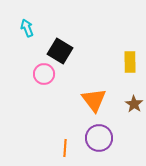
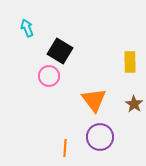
pink circle: moved 5 px right, 2 px down
purple circle: moved 1 px right, 1 px up
